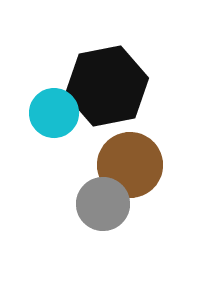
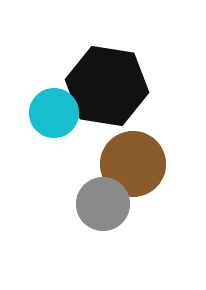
black hexagon: rotated 20 degrees clockwise
brown circle: moved 3 px right, 1 px up
